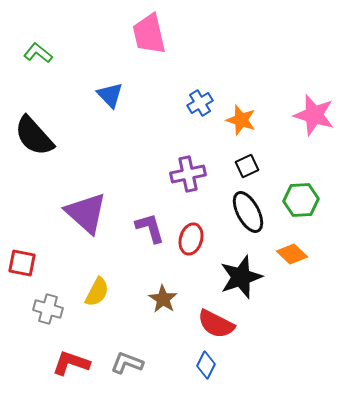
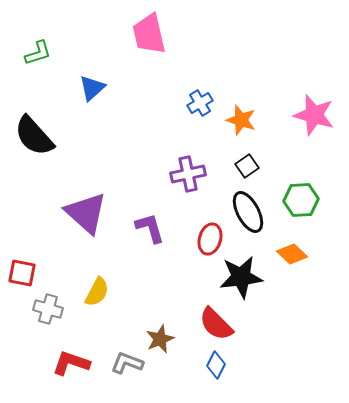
green L-shape: rotated 124 degrees clockwise
blue triangle: moved 18 px left, 7 px up; rotated 32 degrees clockwise
black square: rotated 10 degrees counterclockwise
red ellipse: moved 19 px right
red square: moved 10 px down
black star: rotated 12 degrees clockwise
brown star: moved 3 px left, 40 px down; rotated 16 degrees clockwise
red semicircle: rotated 18 degrees clockwise
blue diamond: moved 10 px right
